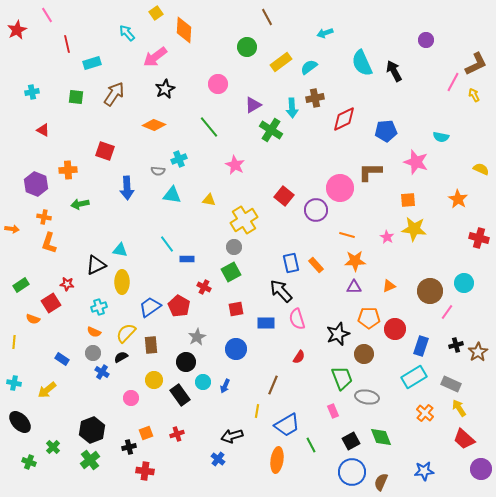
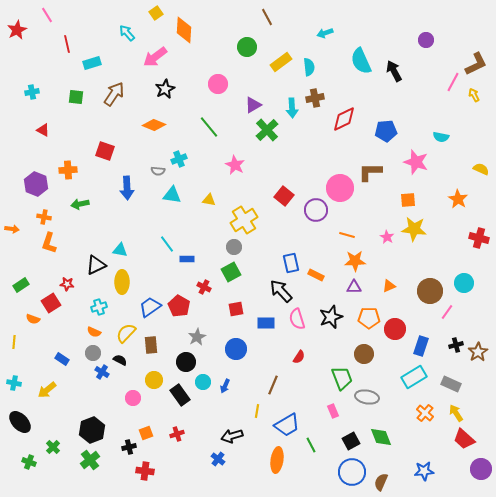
cyan semicircle at (362, 63): moved 1 px left, 2 px up
cyan semicircle at (309, 67): rotated 120 degrees clockwise
green cross at (271, 130): moved 4 px left; rotated 15 degrees clockwise
orange rectangle at (316, 265): moved 10 px down; rotated 21 degrees counterclockwise
black star at (338, 334): moved 7 px left, 17 px up
black semicircle at (121, 357): moved 1 px left, 3 px down; rotated 56 degrees clockwise
pink circle at (131, 398): moved 2 px right
yellow arrow at (459, 408): moved 3 px left, 5 px down
